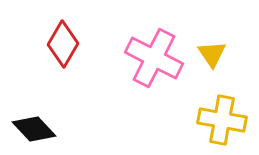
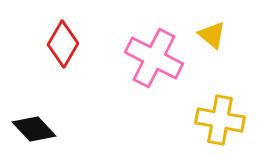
yellow triangle: moved 19 px up; rotated 16 degrees counterclockwise
yellow cross: moved 2 px left
